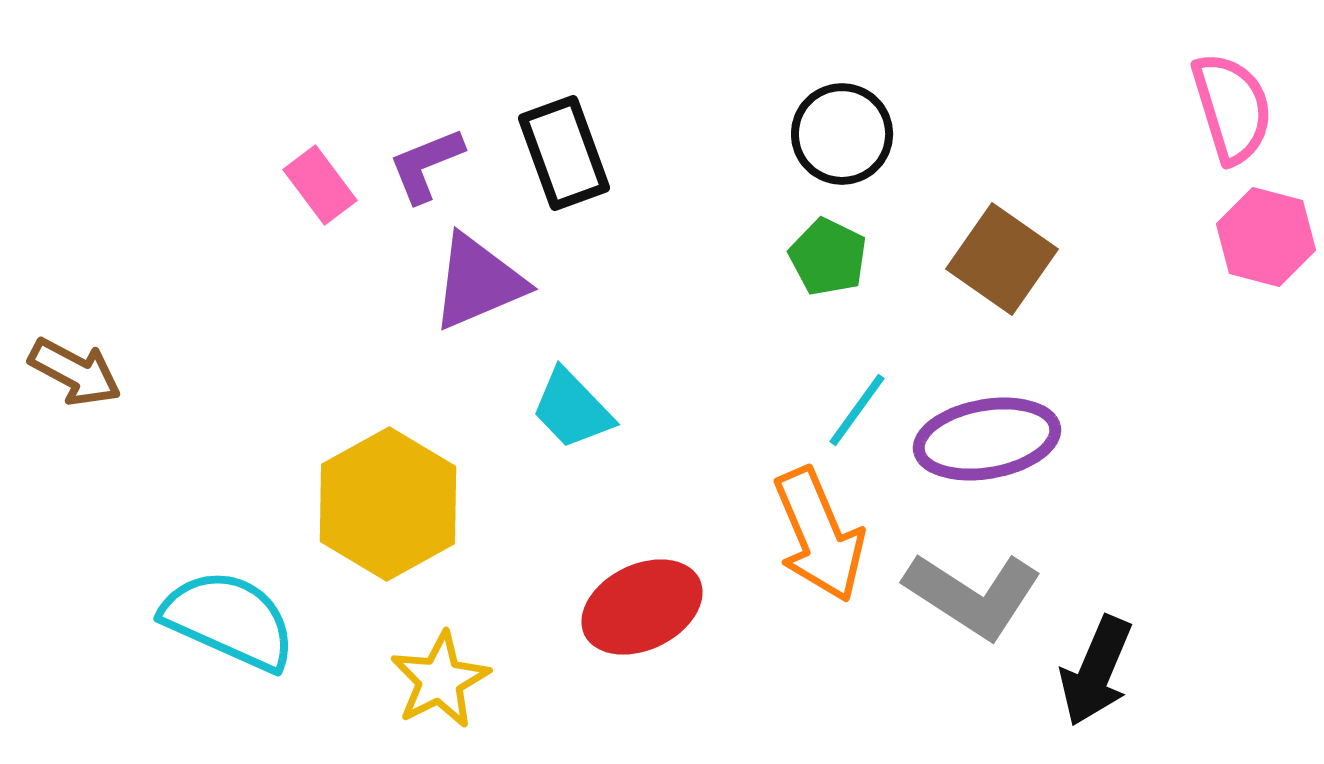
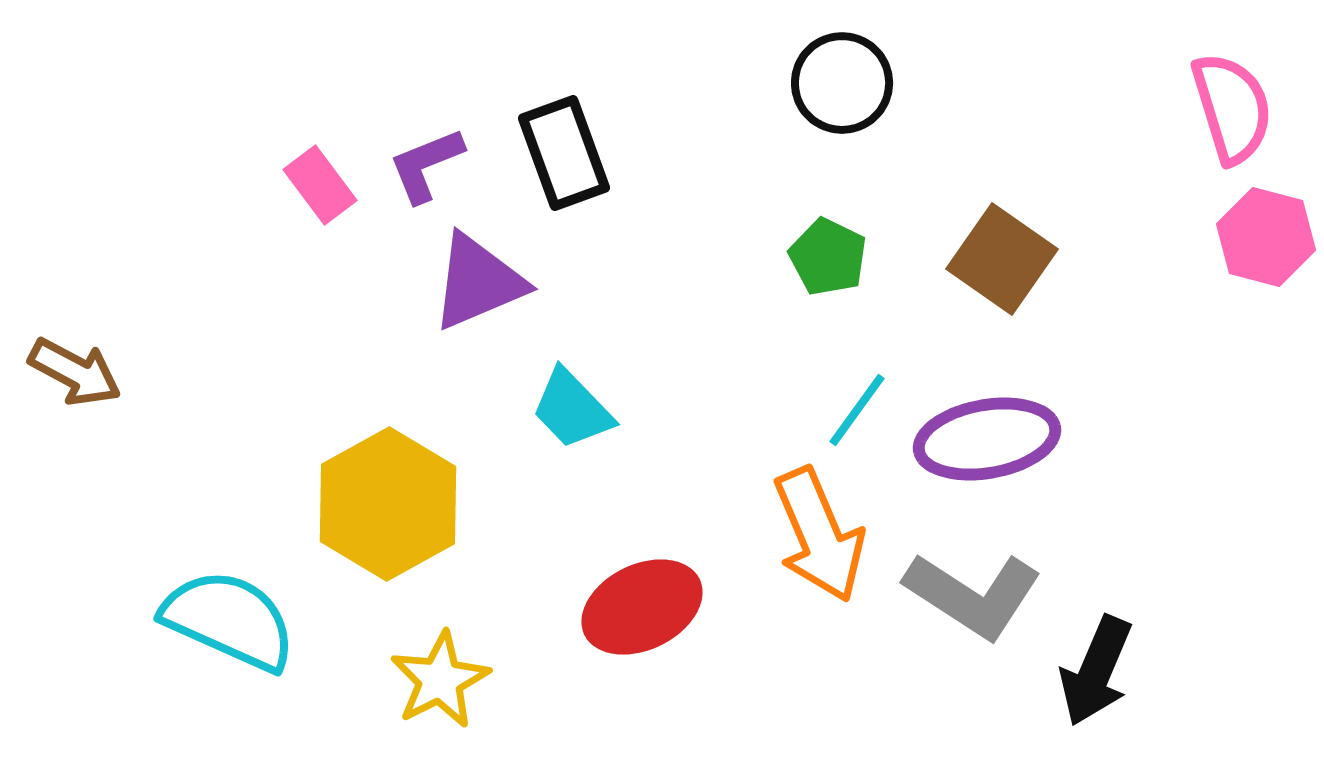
black circle: moved 51 px up
